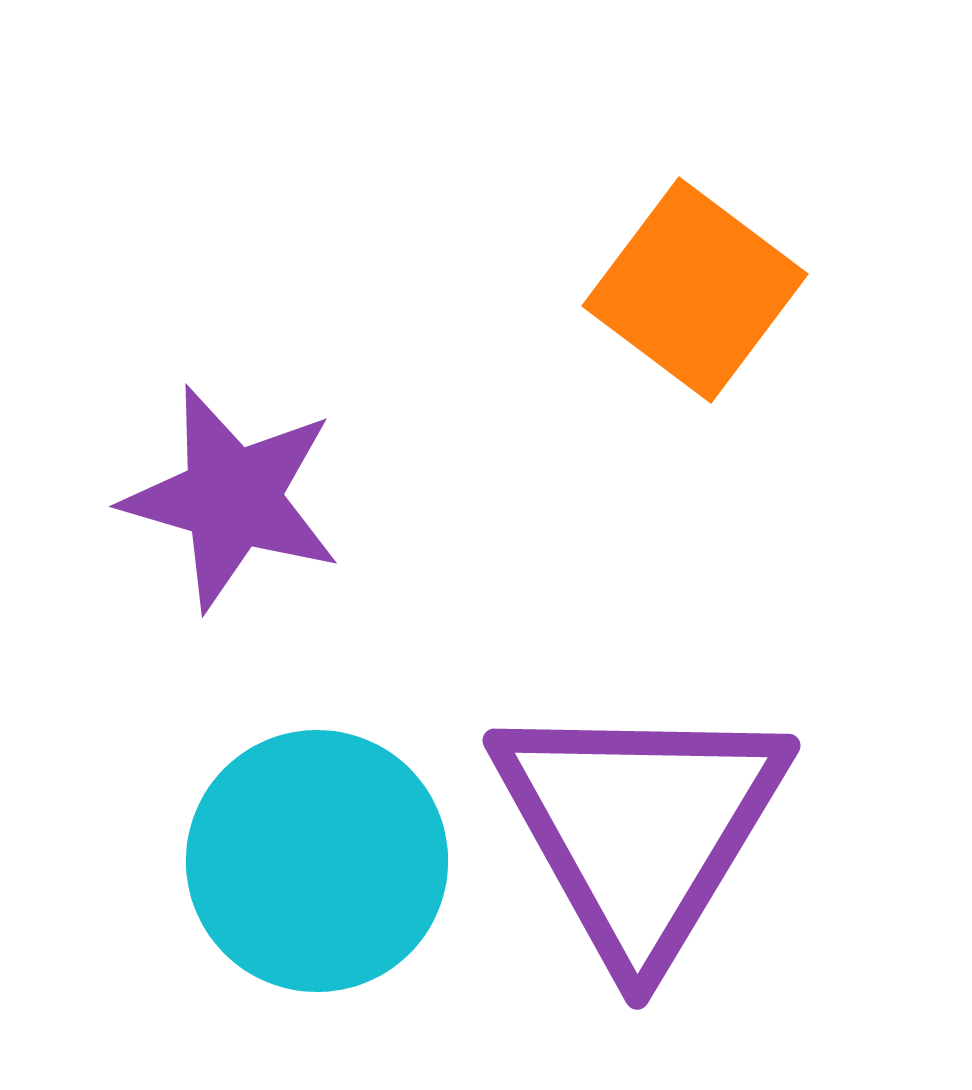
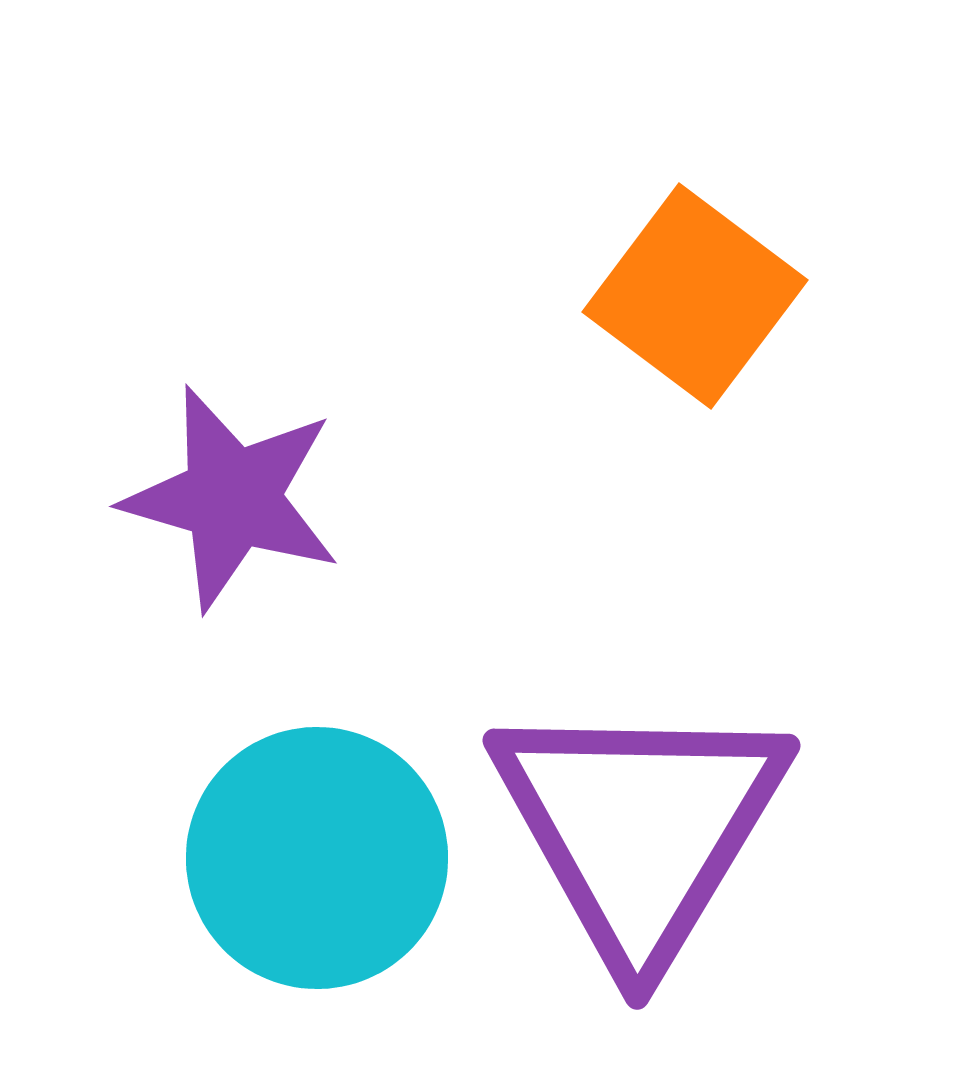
orange square: moved 6 px down
cyan circle: moved 3 px up
